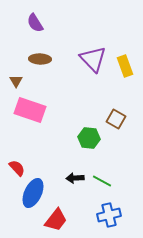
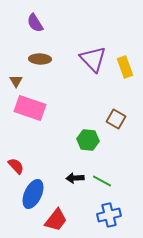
yellow rectangle: moved 1 px down
pink rectangle: moved 2 px up
green hexagon: moved 1 px left, 2 px down
red semicircle: moved 1 px left, 2 px up
blue ellipse: moved 1 px down
